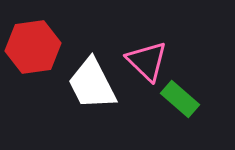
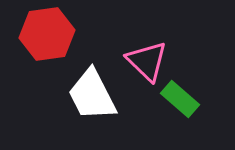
red hexagon: moved 14 px right, 13 px up
white trapezoid: moved 11 px down
